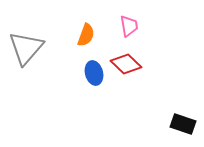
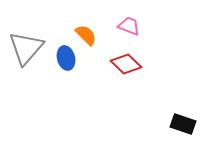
pink trapezoid: rotated 60 degrees counterclockwise
orange semicircle: rotated 65 degrees counterclockwise
blue ellipse: moved 28 px left, 15 px up
